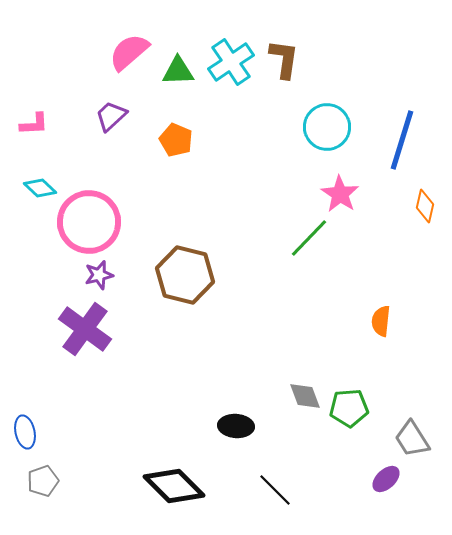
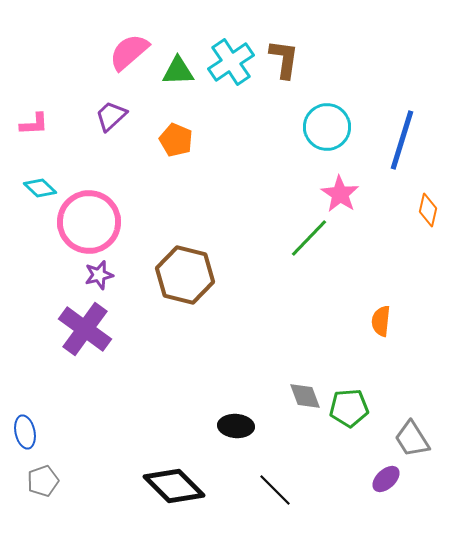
orange diamond: moved 3 px right, 4 px down
